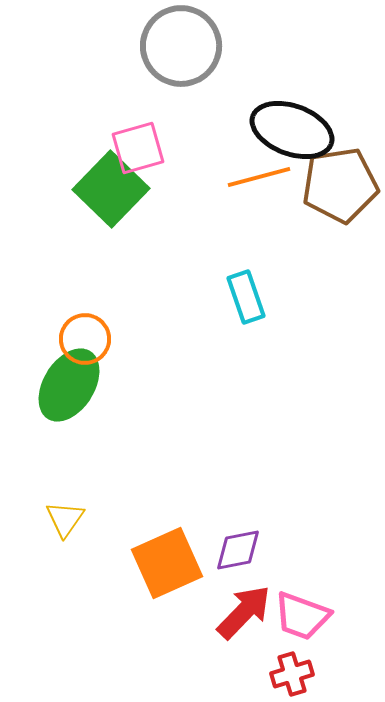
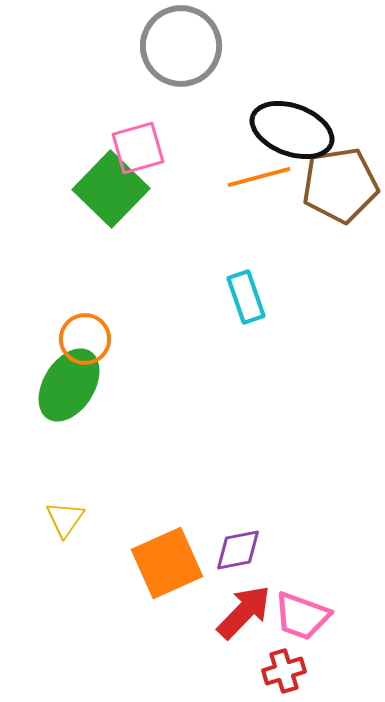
red cross: moved 8 px left, 3 px up
